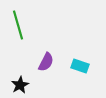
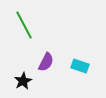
green line: moved 6 px right; rotated 12 degrees counterclockwise
black star: moved 3 px right, 4 px up
